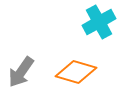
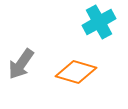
gray arrow: moved 8 px up
